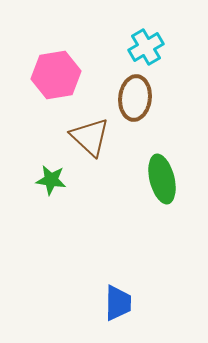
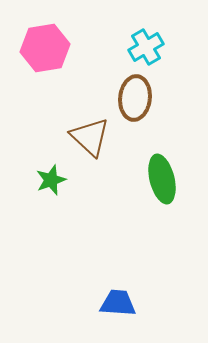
pink hexagon: moved 11 px left, 27 px up
green star: rotated 28 degrees counterclockwise
blue trapezoid: rotated 87 degrees counterclockwise
